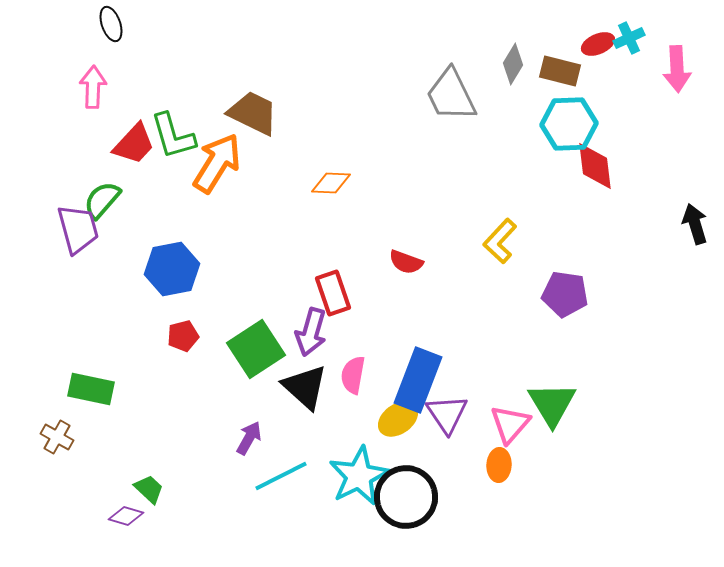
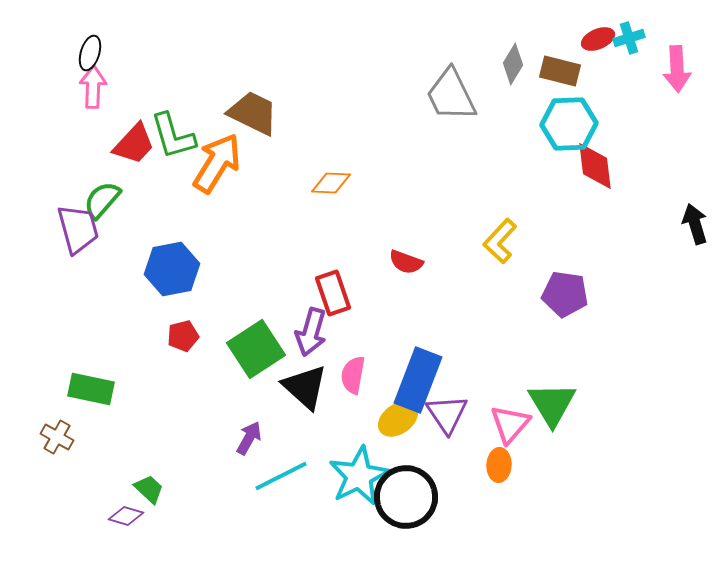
black ellipse at (111, 24): moved 21 px left, 29 px down; rotated 36 degrees clockwise
cyan cross at (629, 38): rotated 8 degrees clockwise
red ellipse at (598, 44): moved 5 px up
